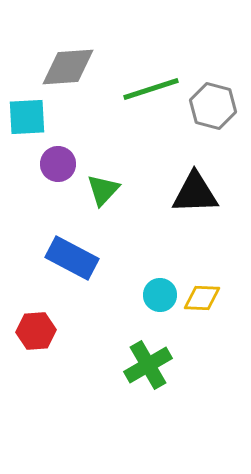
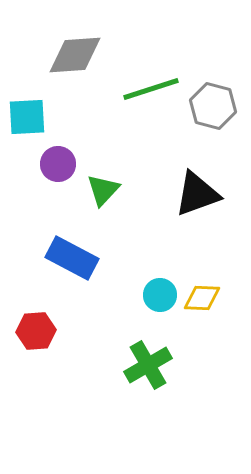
gray diamond: moved 7 px right, 12 px up
black triangle: moved 2 px right, 1 px down; rotated 18 degrees counterclockwise
